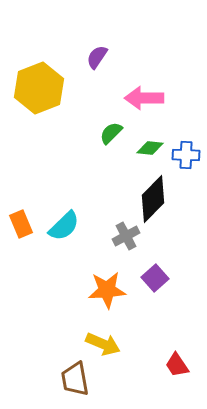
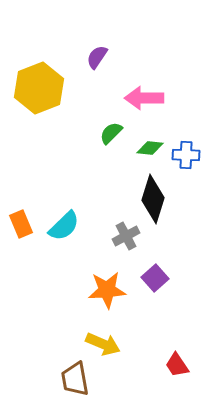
black diamond: rotated 27 degrees counterclockwise
